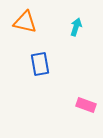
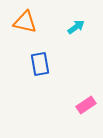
cyan arrow: rotated 36 degrees clockwise
pink rectangle: rotated 54 degrees counterclockwise
